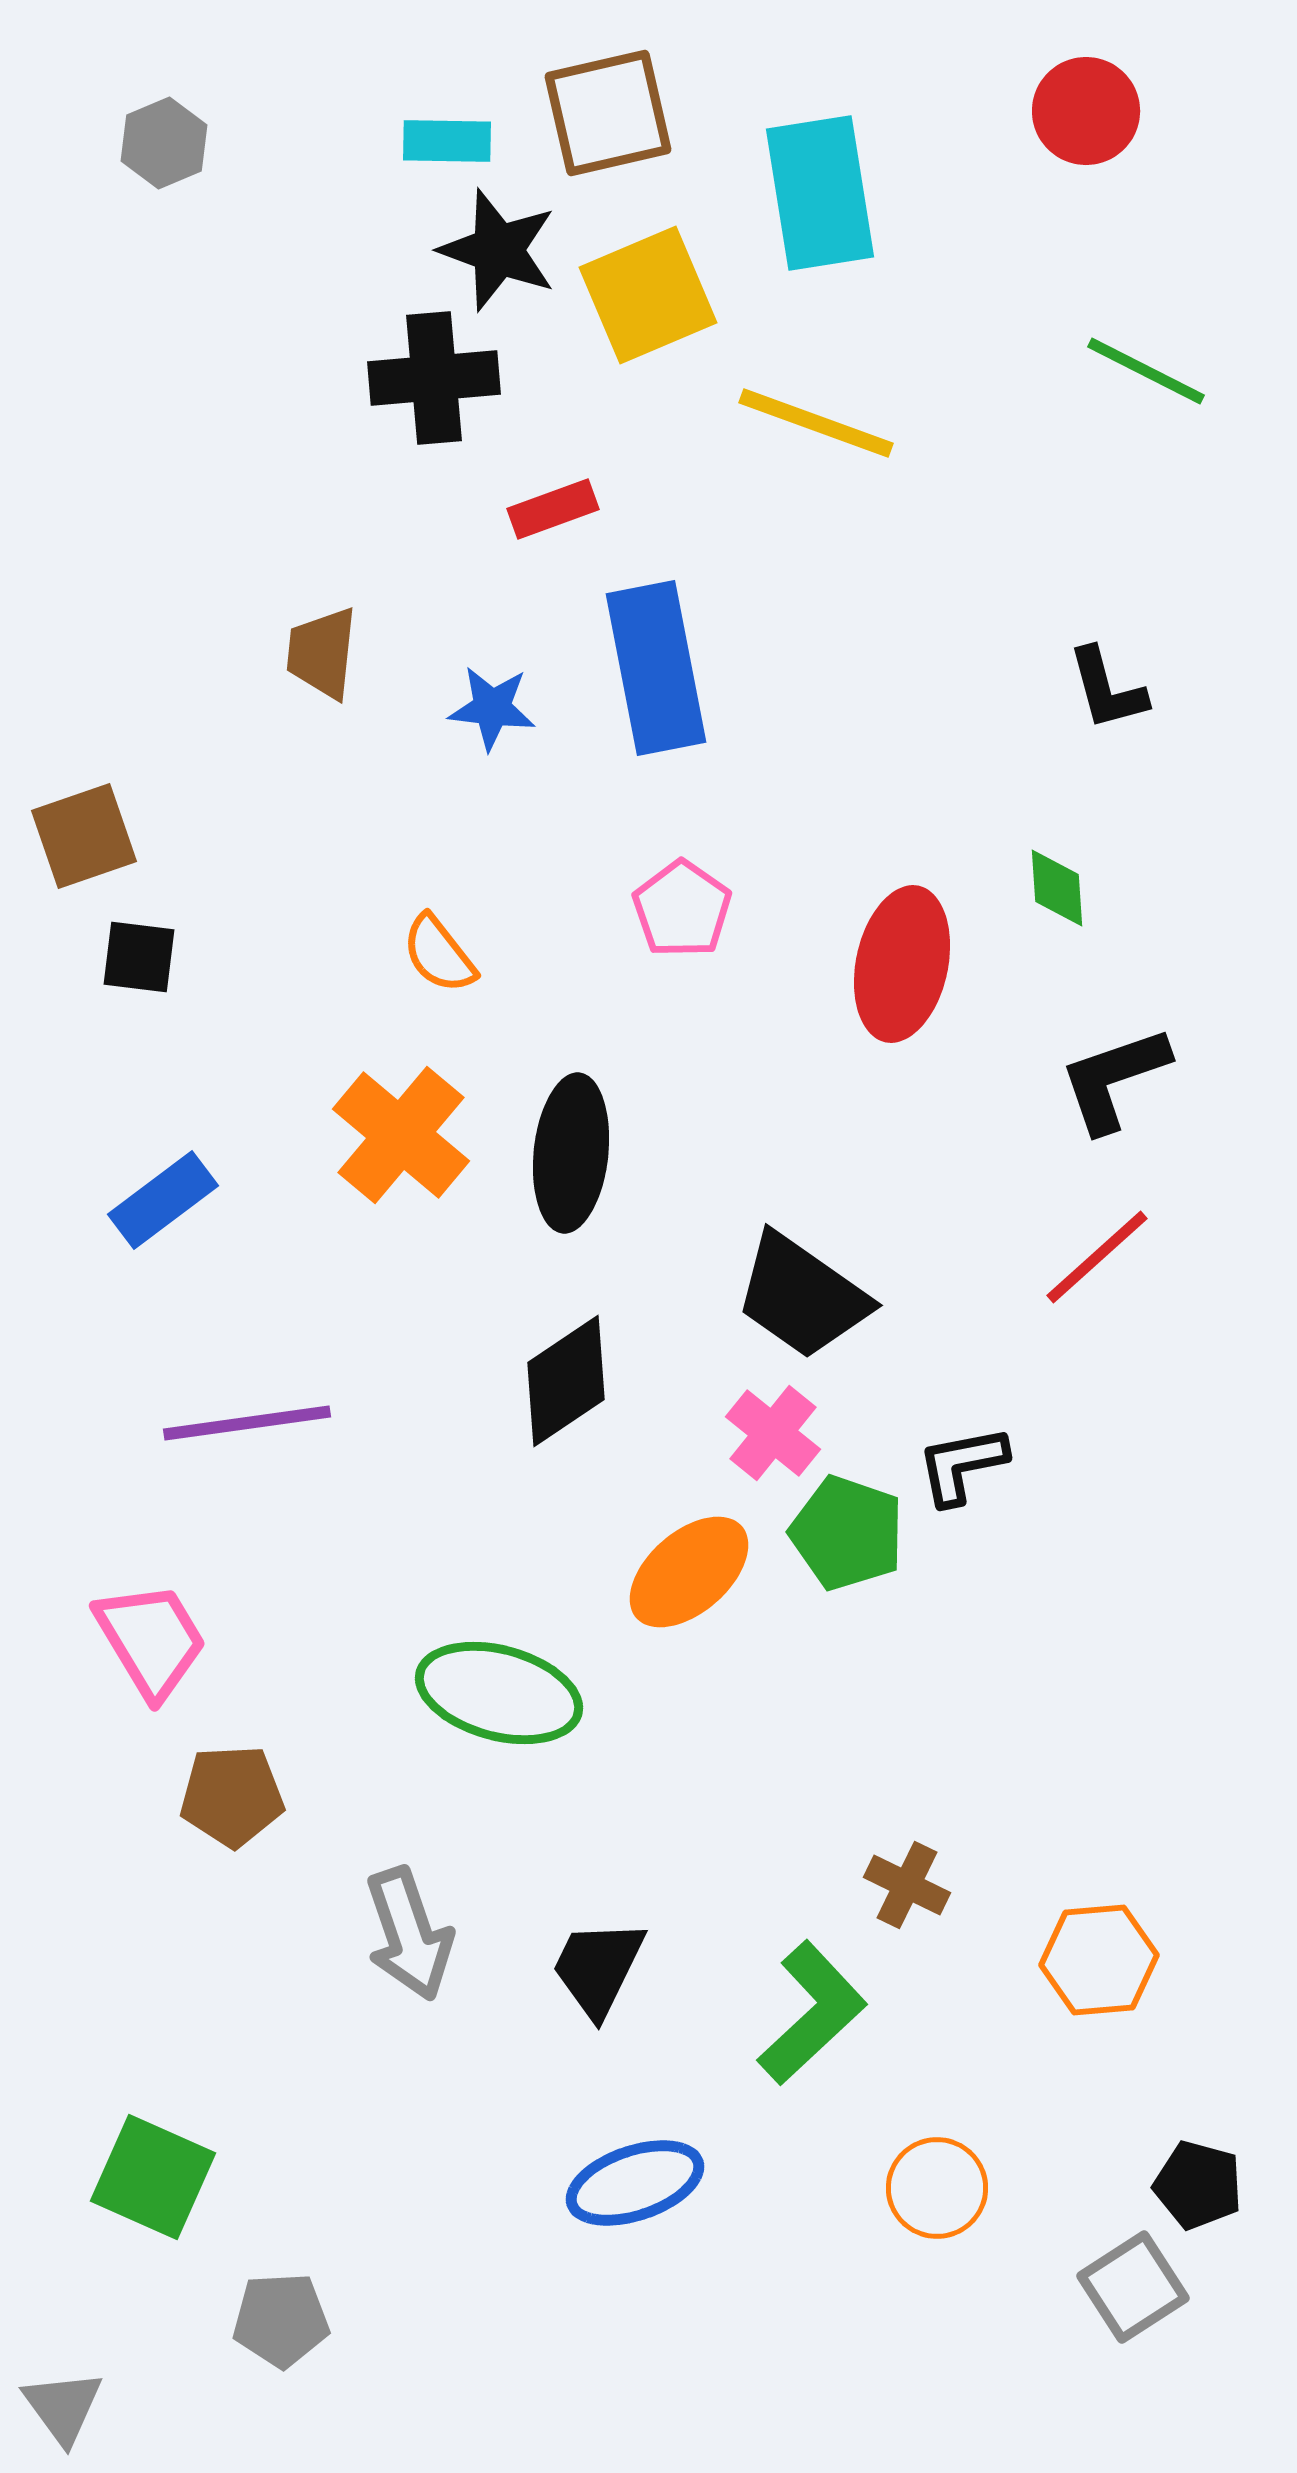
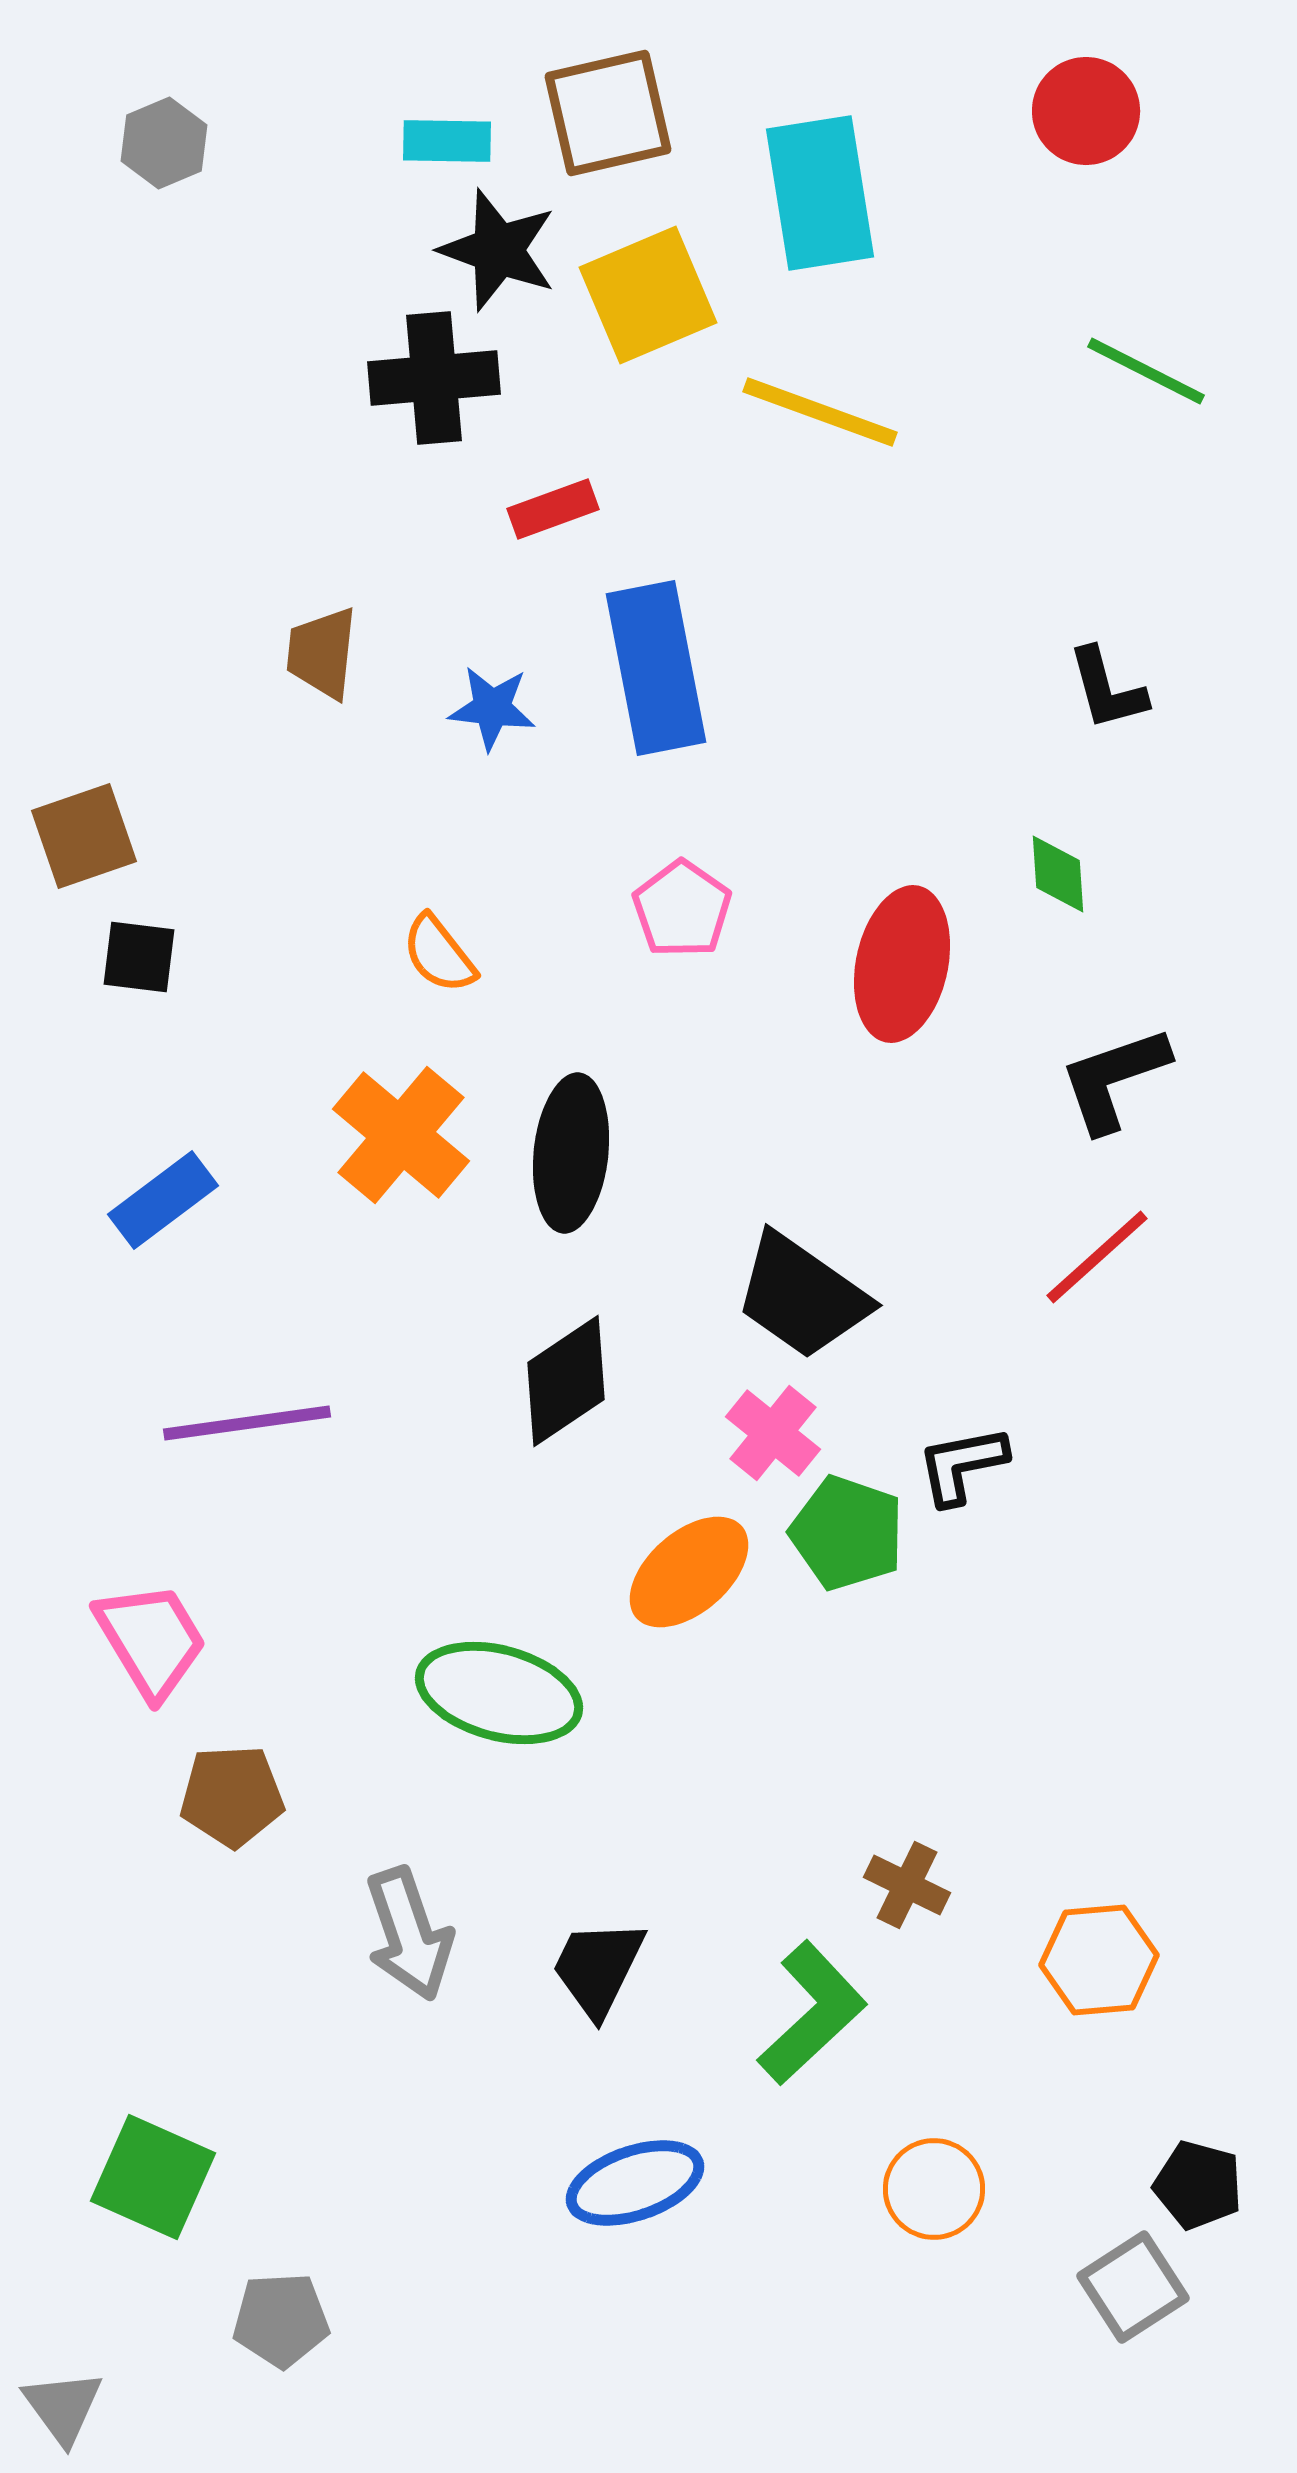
yellow line at (816, 423): moved 4 px right, 11 px up
green diamond at (1057, 888): moved 1 px right, 14 px up
orange circle at (937, 2188): moved 3 px left, 1 px down
